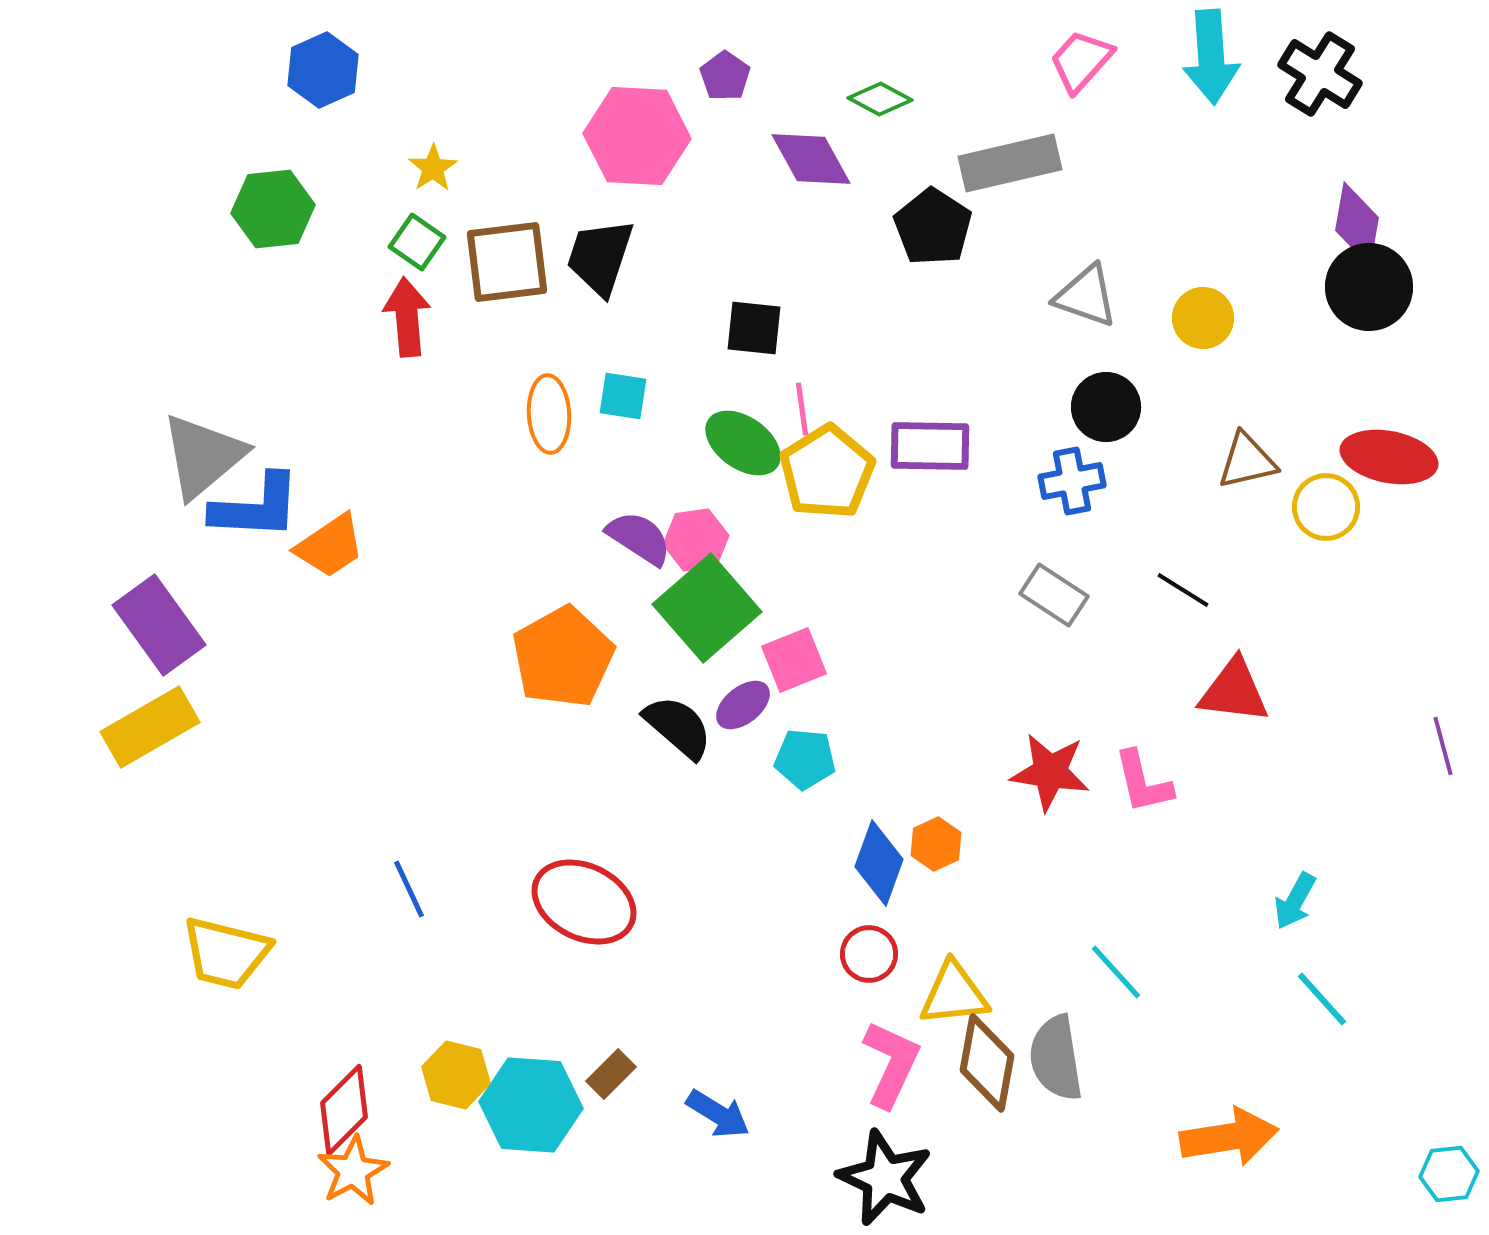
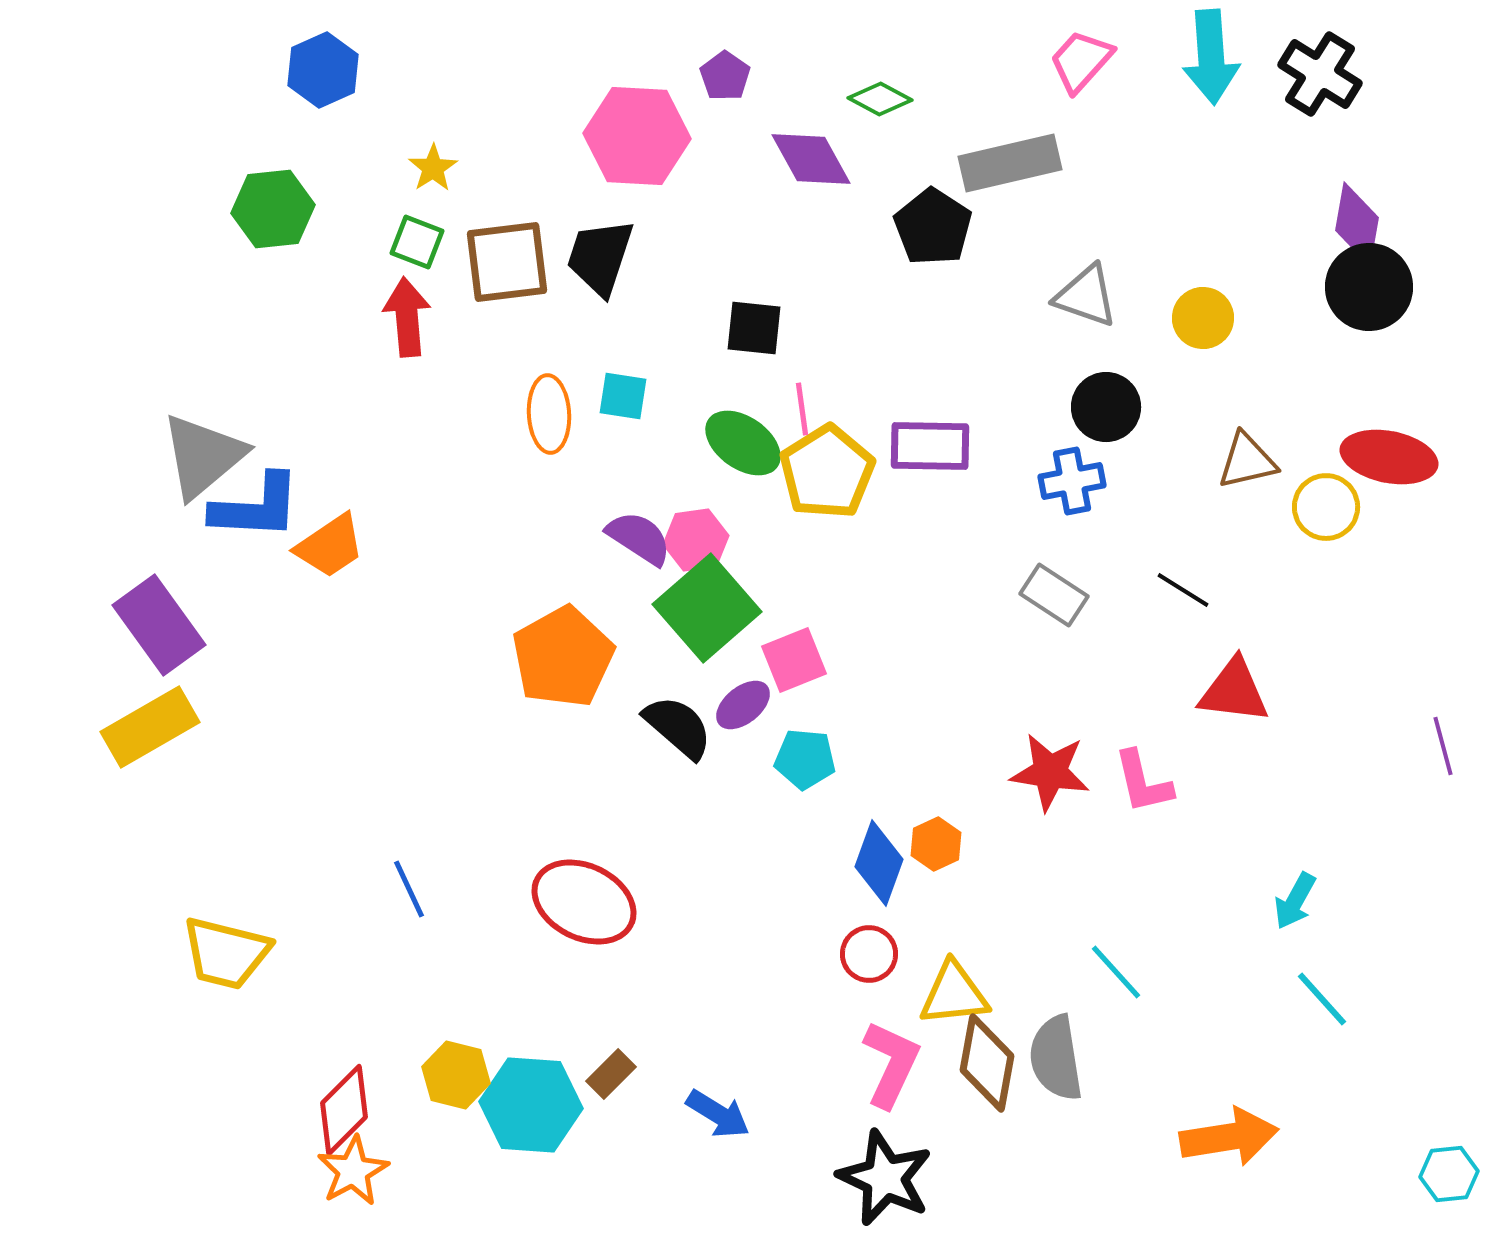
green square at (417, 242): rotated 14 degrees counterclockwise
